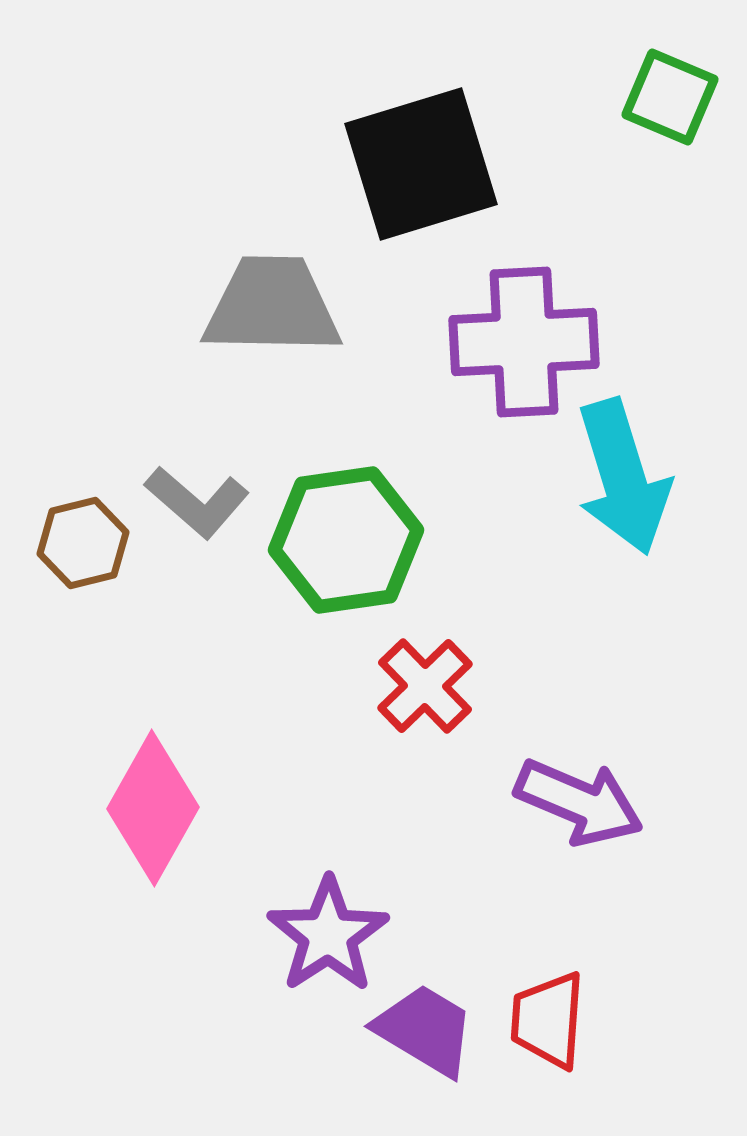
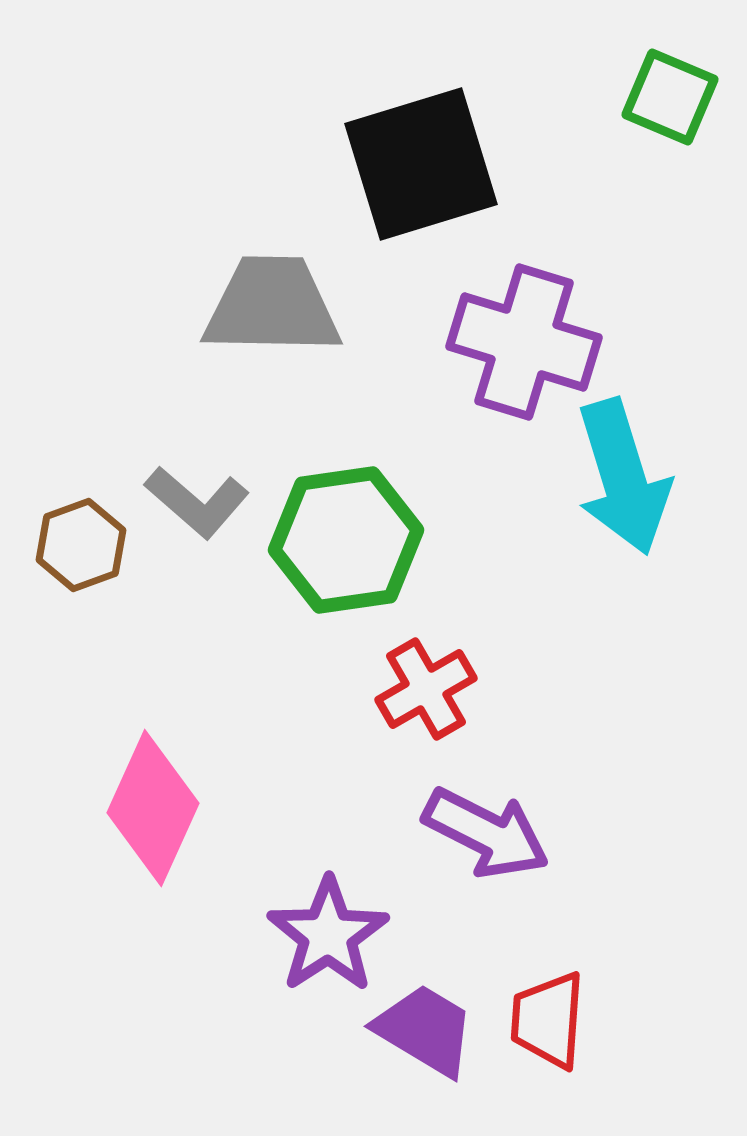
purple cross: rotated 20 degrees clockwise
brown hexagon: moved 2 px left, 2 px down; rotated 6 degrees counterclockwise
red cross: moved 1 px right, 3 px down; rotated 14 degrees clockwise
purple arrow: moved 93 px left, 31 px down; rotated 4 degrees clockwise
pink diamond: rotated 5 degrees counterclockwise
